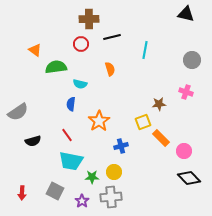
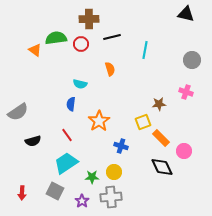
green semicircle: moved 29 px up
blue cross: rotated 32 degrees clockwise
cyan trapezoid: moved 5 px left, 2 px down; rotated 135 degrees clockwise
black diamond: moved 27 px left, 11 px up; rotated 20 degrees clockwise
